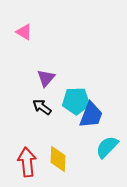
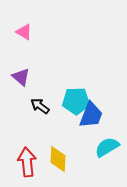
purple triangle: moved 25 px left, 1 px up; rotated 30 degrees counterclockwise
black arrow: moved 2 px left, 1 px up
cyan semicircle: rotated 15 degrees clockwise
